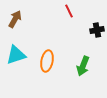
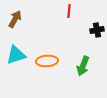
red line: rotated 32 degrees clockwise
orange ellipse: rotated 75 degrees clockwise
